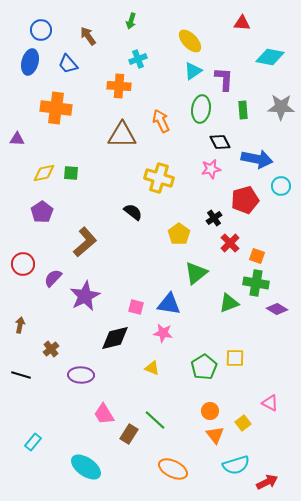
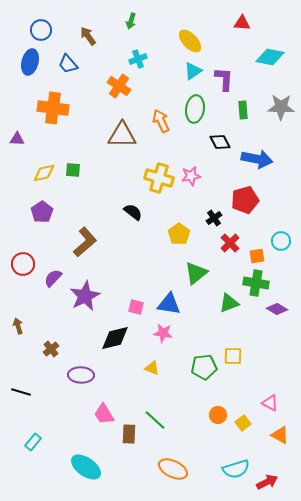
orange cross at (119, 86): rotated 30 degrees clockwise
orange cross at (56, 108): moved 3 px left
green ellipse at (201, 109): moved 6 px left
pink star at (211, 169): moved 20 px left, 7 px down
green square at (71, 173): moved 2 px right, 3 px up
cyan circle at (281, 186): moved 55 px down
orange square at (257, 256): rotated 28 degrees counterclockwise
brown arrow at (20, 325): moved 2 px left, 1 px down; rotated 28 degrees counterclockwise
yellow square at (235, 358): moved 2 px left, 2 px up
green pentagon at (204, 367): rotated 25 degrees clockwise
black line at (21, 375): moved 17 px down
orange circle at (210, 411): moved 8 px right, 4 px down
brown rectangle at (129, 434): rotated 30 degrees counterclockwise
orange triangle at (215, 435): moved 65 px right; rotated 24 degrees counterclockwise
cyan semicircle at (236, 465): moved 4 px down
